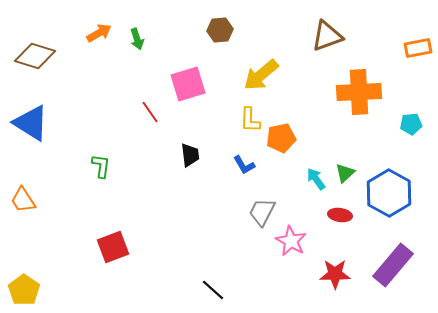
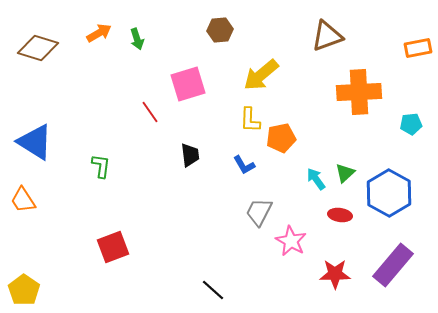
brown diamond: moved 3 px right, 8 px up
blue triangle: moved 4 px right, 19 px down
gray trapezoid: moved 3 px left
